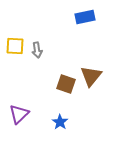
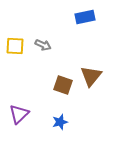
gray arrow: moved 6 px right, 5 px up; rotated 56 degrees counterclockwise
brown square: moved 3 px left, 1 px down
blue star: rotated 21 degrees clockwise
